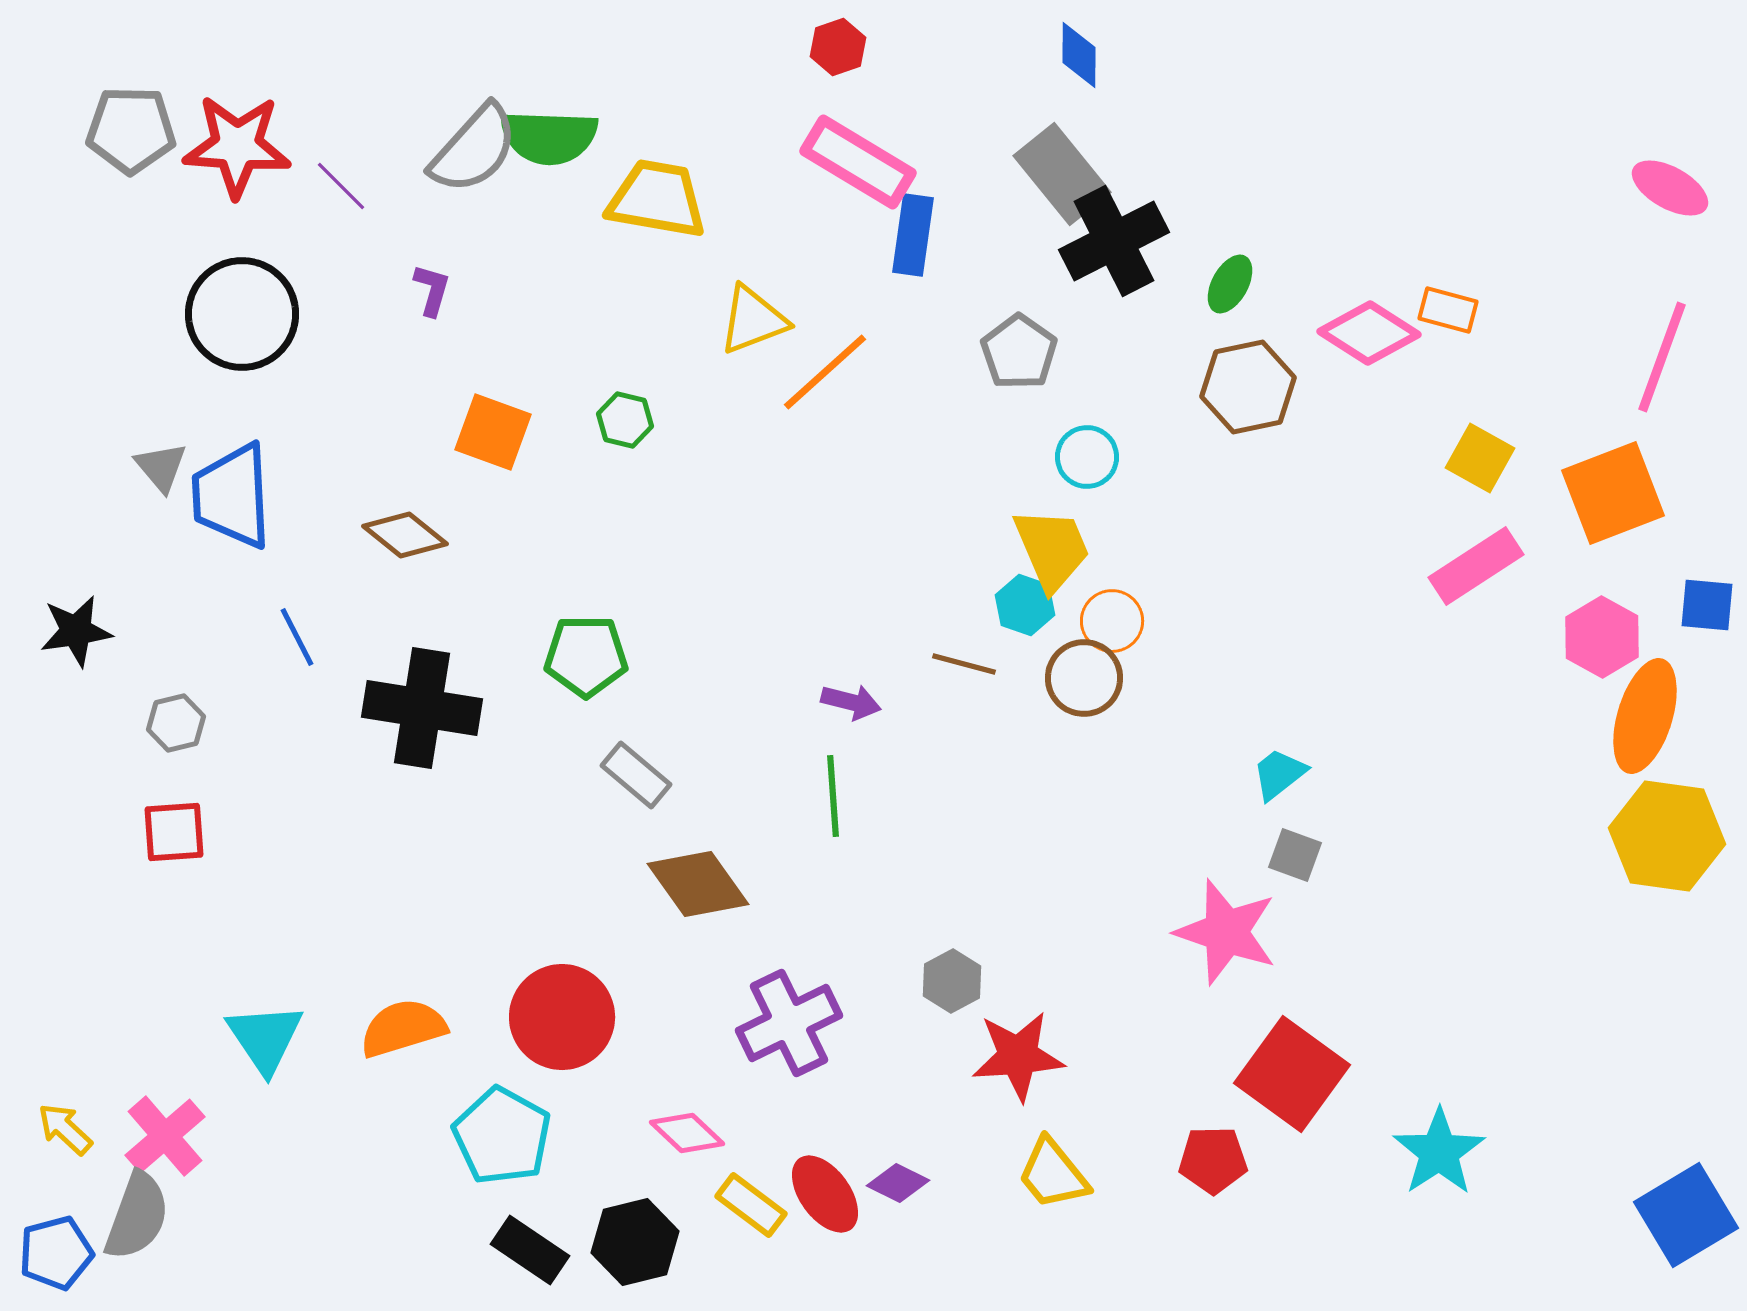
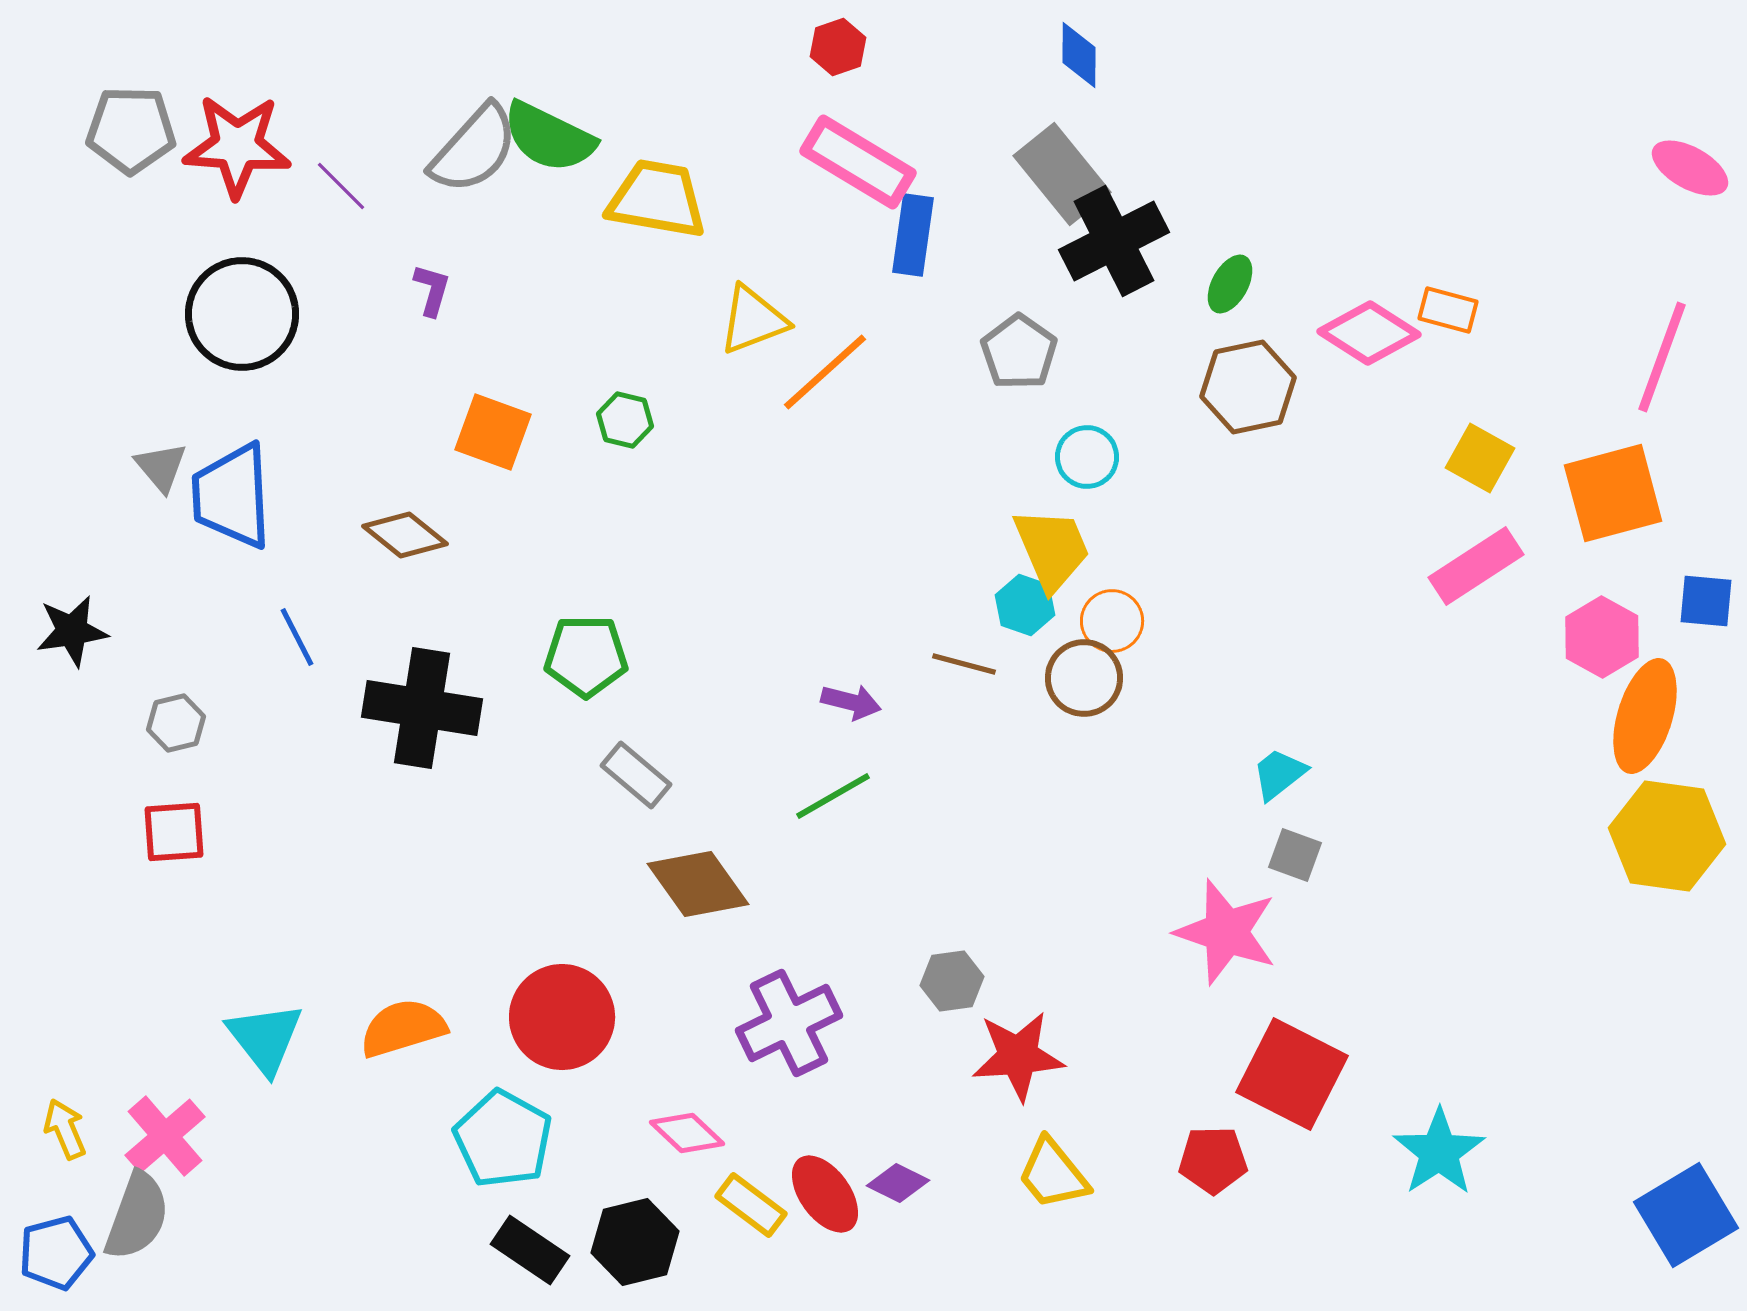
green semicircle at (549, 137): rotated 24 degrees clockwise
pink ellipse at (1670, 188): moved 20 px right, 20 px up
orange square at (1613, 493): rotated 6 degrees clockwise
blue square at (1707, 605): moved 1 px left, 4 px up
black star at (76, 631): moved 4 px left
green line at (833, 796): rotated 64 degrees clockwise
gray hexagon at (952, 981): rotated 20 degrees clockwise
cyan triangle at (265, 1038): rotated 4 degrees counterclockwise
red square at (1292, 1074): rotated 9 degrees counterclockwise
yellow arrow at (65, 1129): rotated 24 degrees clockwise
cyan pentagon at (502, 1136): moved 1 px right, 3 px down
